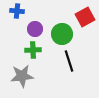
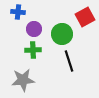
blue cross: moved 1 px right, 1 px down
purple circle: moved 1 px left
gray star: moved 1 px right, 4 px down
